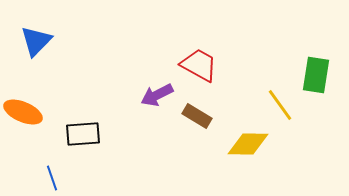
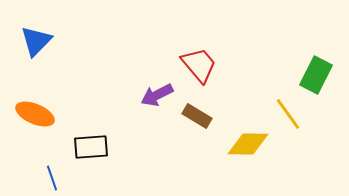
red trapezoid: rotated 21 degrees clockwise
green rectangle: rotated 18 degrees clockwise
yellow line: moved 8 px right, 9 px down
orange ellipse: moved 12 px right, 2 px down
black rectangle: moved 8 px right, 13 px down
